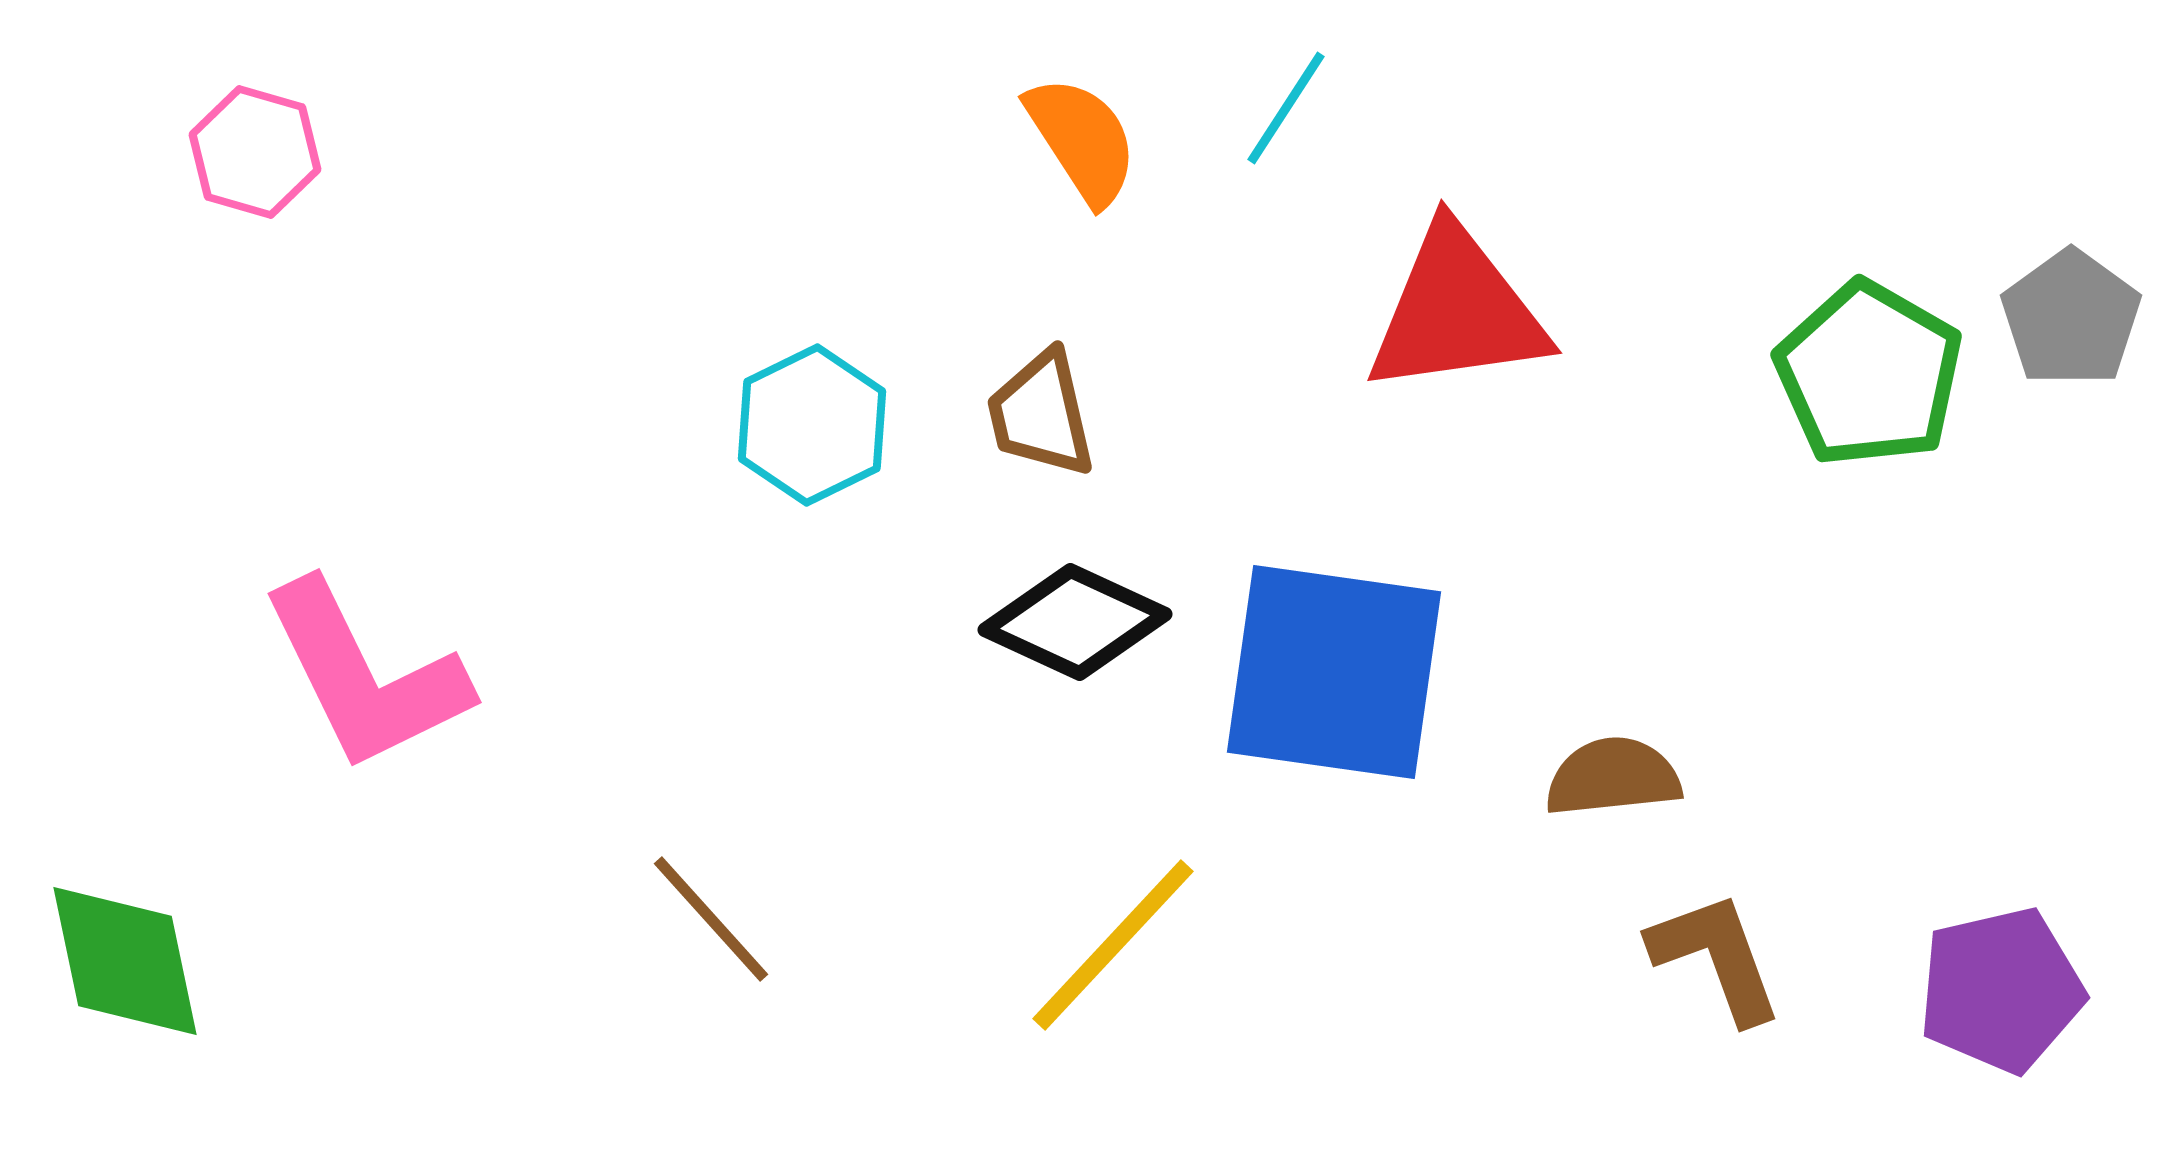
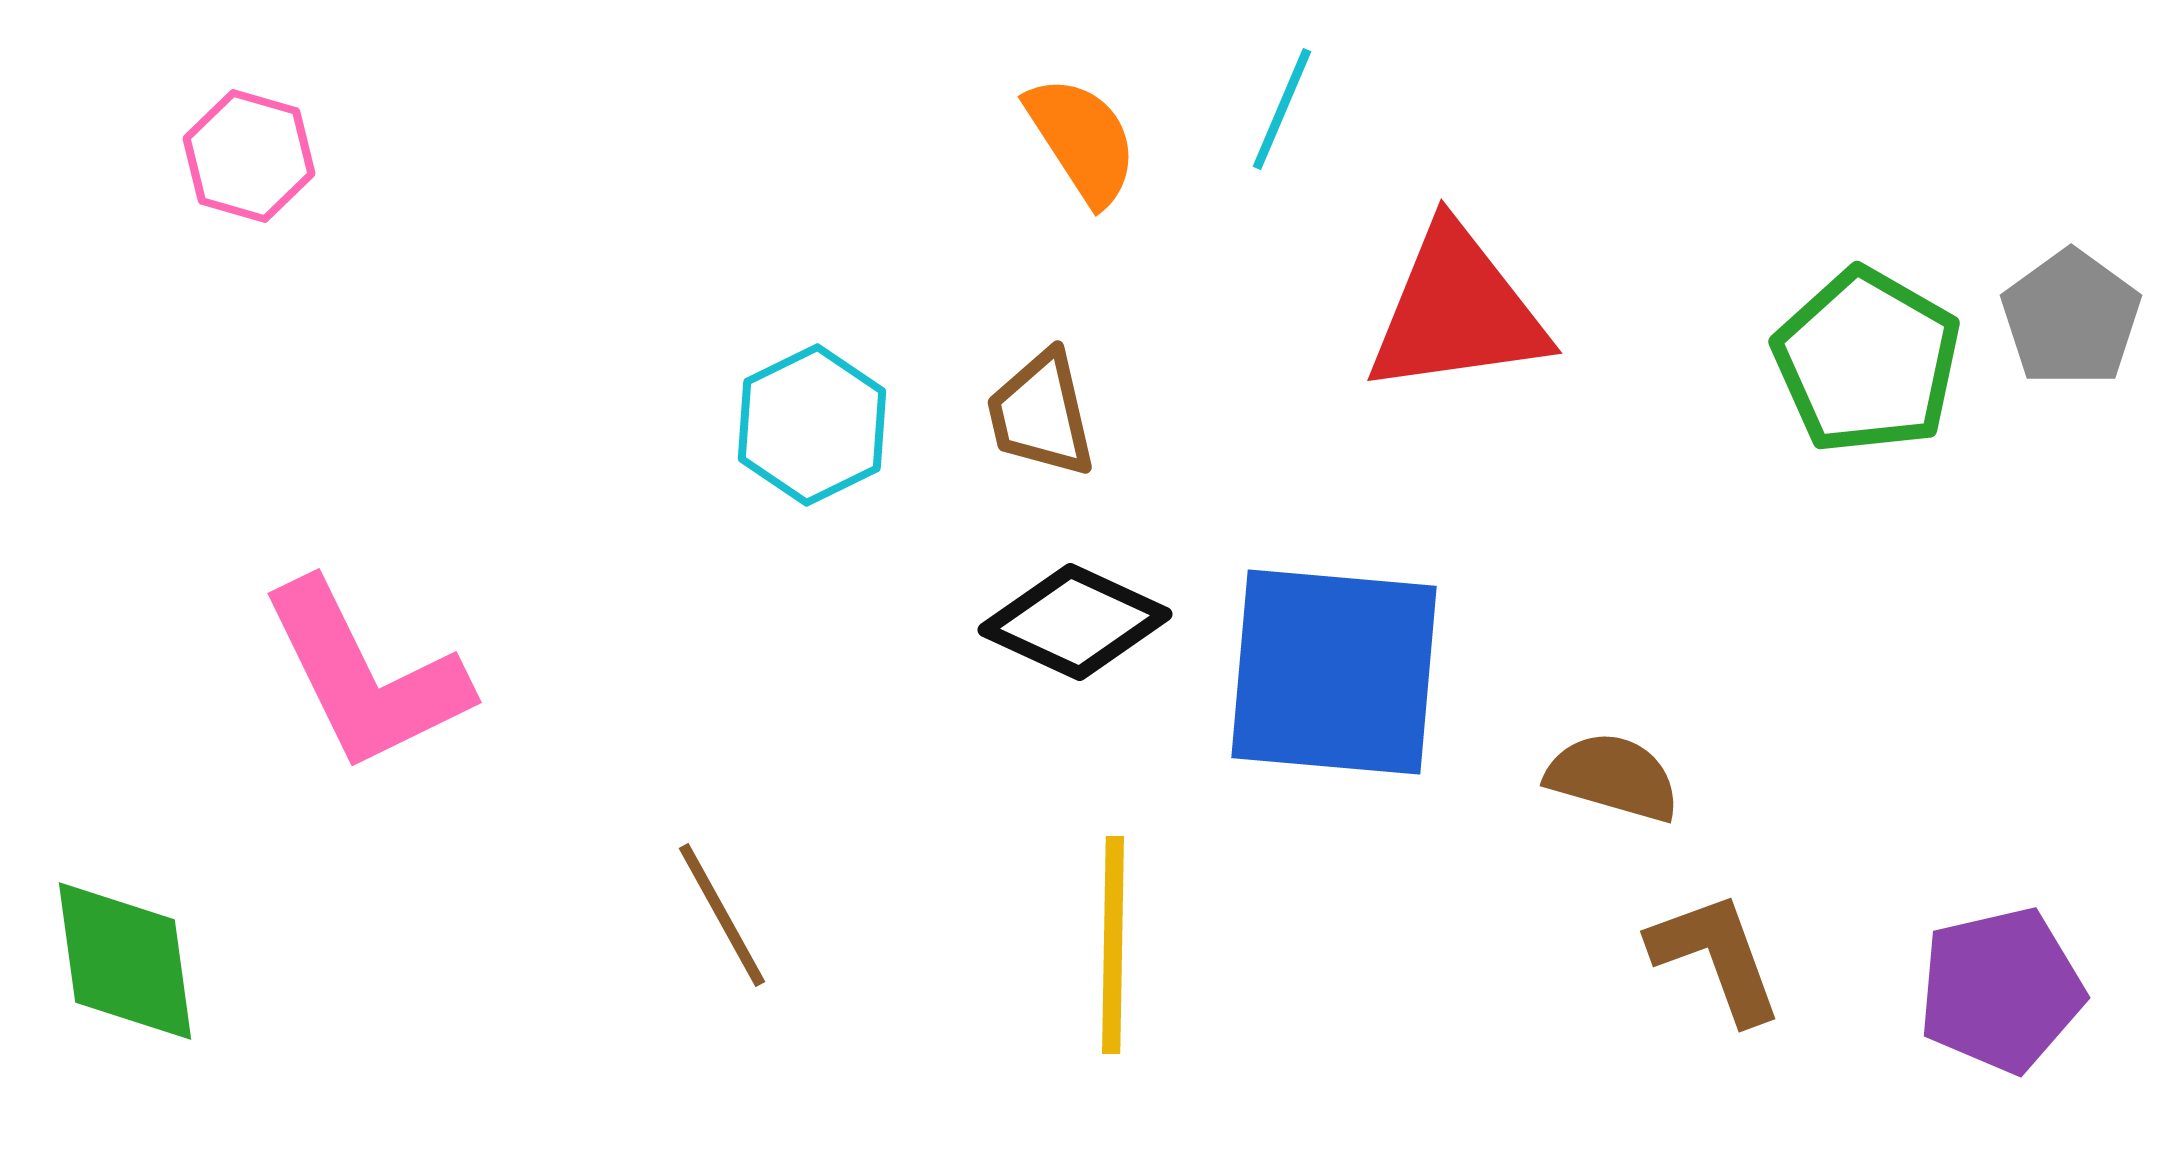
cyan line: moved 4 px left, 1 px down; rotated 10 degrees counterclockwise
pink hexagon: moved 6 px left, 4 px down
green pentagon: moved 2 px left, 13 px up
blue square: rotated 3 degrees counterclockwise
brown semicircle: rotated 22 degrees clockwise
brown line: moved 11 px right, 4 px up; rotated 13 degrees clockwise
yellow line: rotated 42 degrees counterclockwise
green diamond: rotated 4 degrees clockwise
